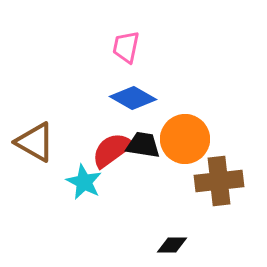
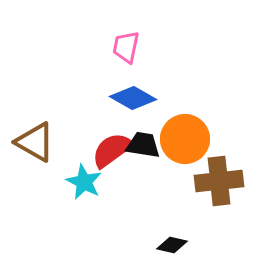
black diamond: rotated 12 degrees clockwise
